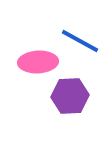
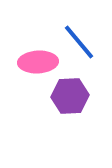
blue line: moved 1 px left, 1 px down; rotated 21 degrees clockwise
